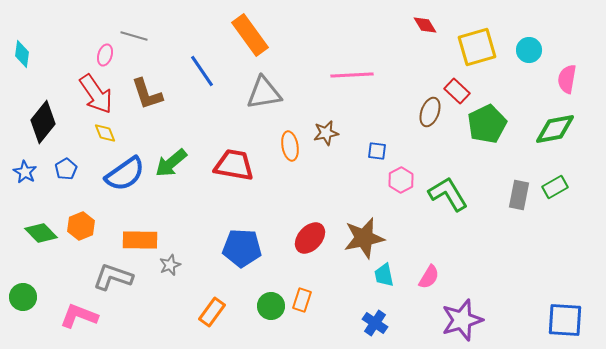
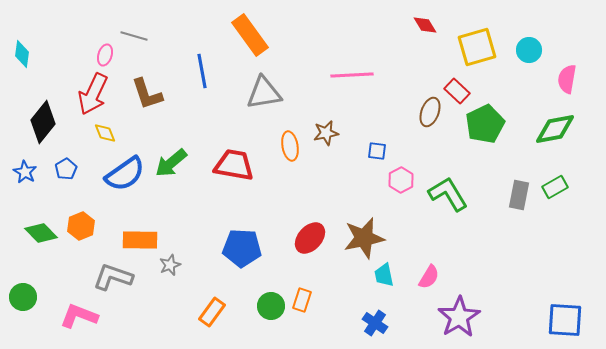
blue line at (202, 71): rotated 24 degrees clockwise
red arrow at (96, 94): moved 3 px left; rotated 60 degrees clockwise
green pentagon at (487, 124): moved 2 px left
purple star at (462, 320): moved 3 px left, 3 px up; rotated 15 degrees counterclockwise
